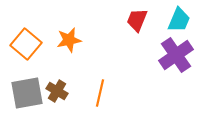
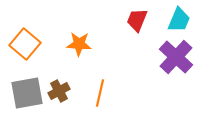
orange star: moved 10 px right, 4 px down; rotated 15 degrees clockwise
orange square: moved 1 px left
purple cross: moved 2 px down; rotated 12 degrees counterclockwise
brown cross: moved 2 px right; rotated 30 degrees clockwise
